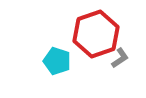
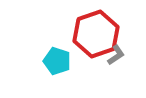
gray L-shape: moved 4 px left, 3 px up
